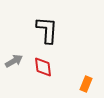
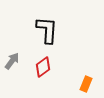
gray arrow: moved 2 px left; rotated 24 degrees counterclockwise
red diamond: rotated 60 degrees clockwise
